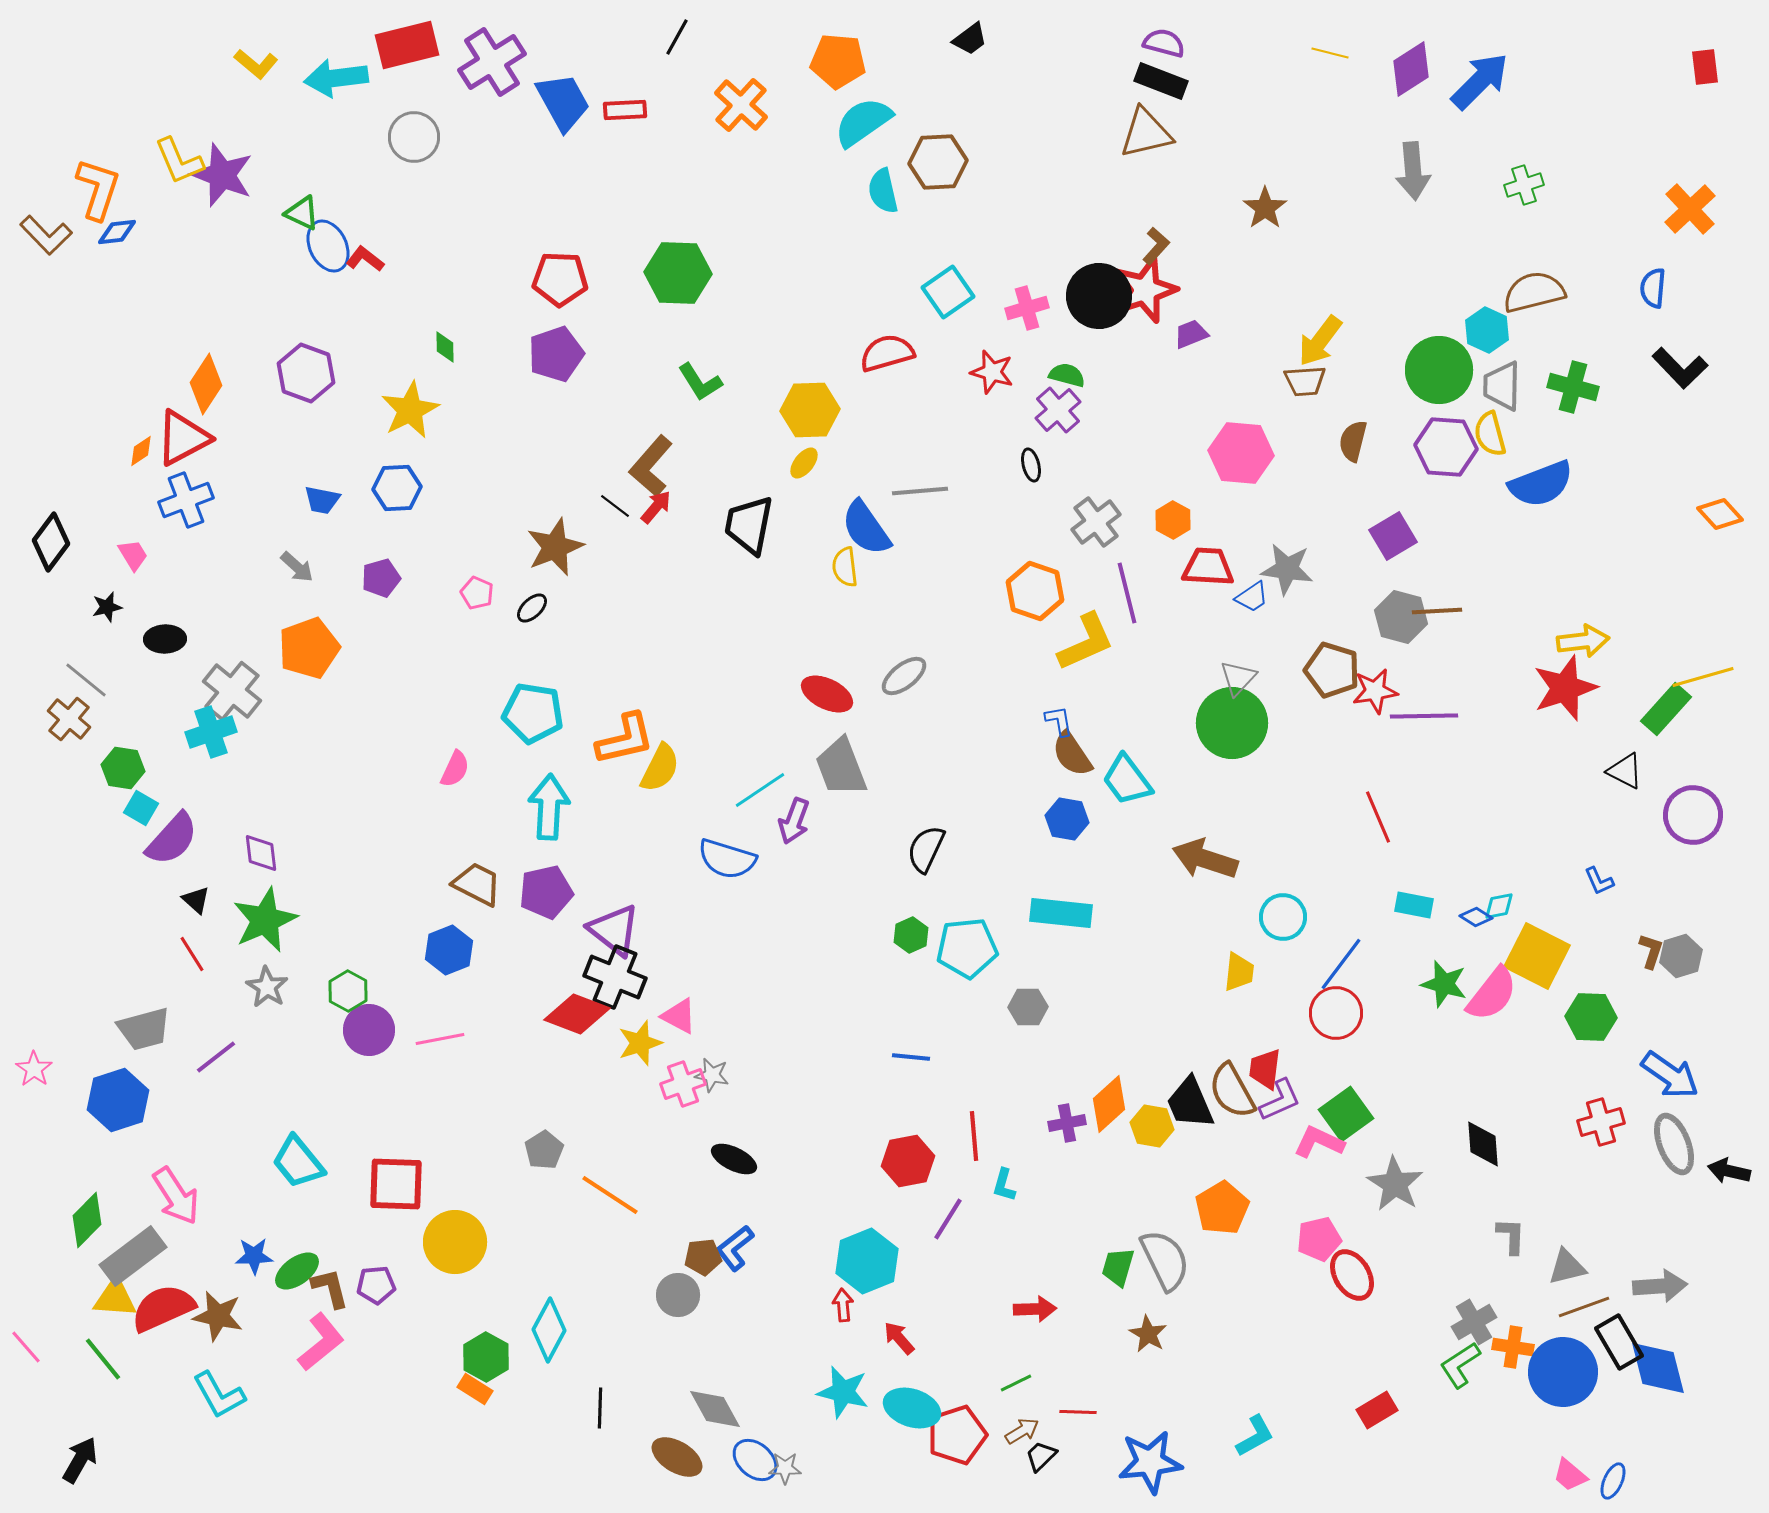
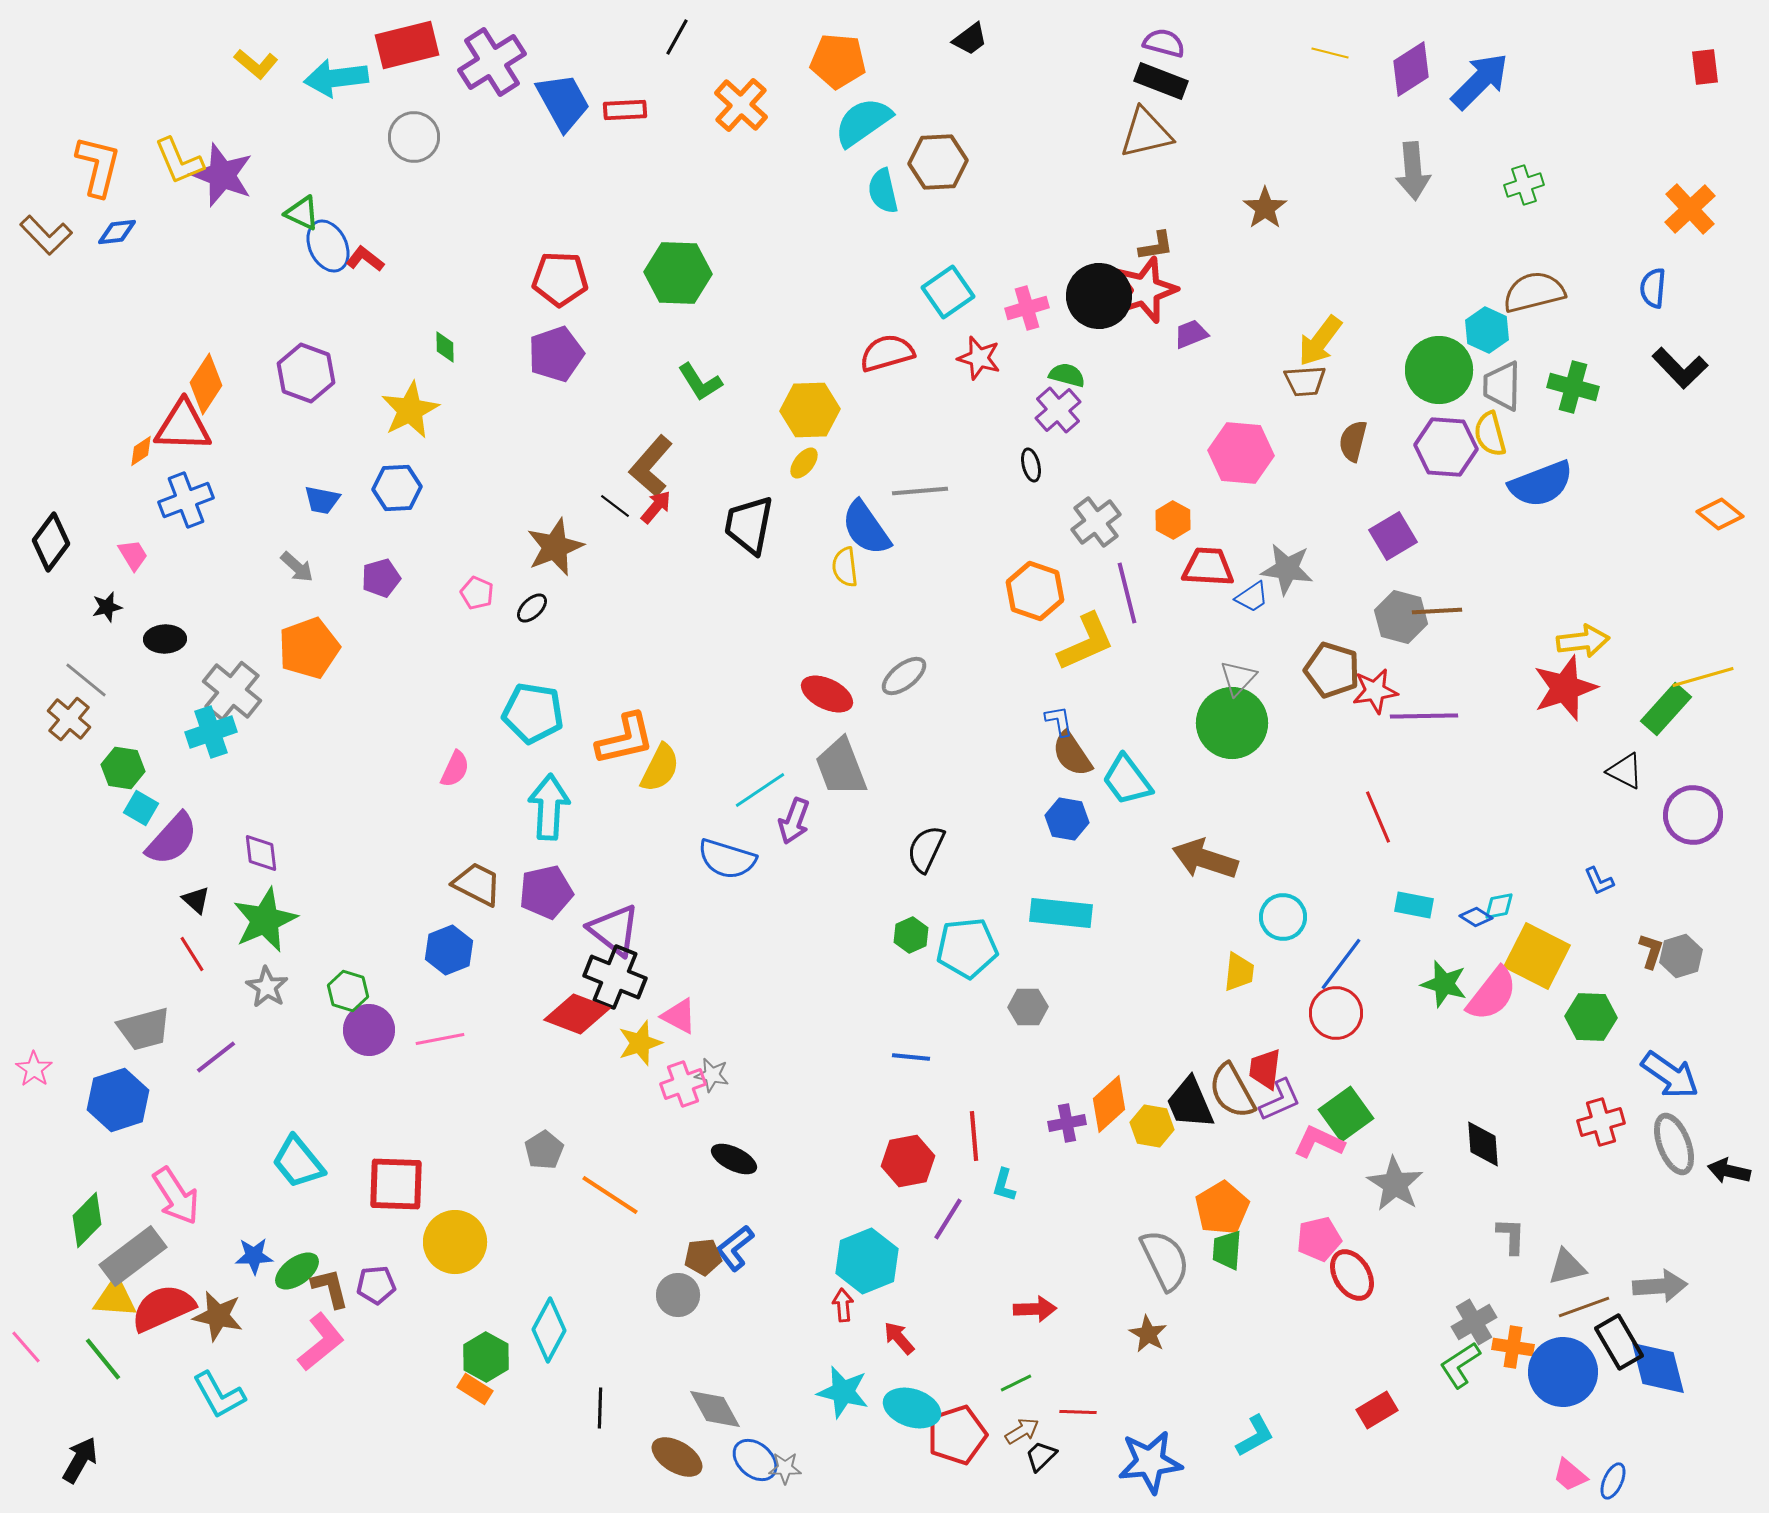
orange L-shape at (98, 189): moved 23 px up; rotated 4 degrees counterclockwise
brown L-shape at (1156, 246): rotated 39 degrees clockwise
red star at (992, 372): moved 13 px left, 14 px up
red triangle at (183, 438): moved 12 px up; rotated 30 degrees clockwise
orange diamond at (1720, 514): rotated 9 degrees counterclockwise
green hexagon at (348, 991): rotated 12 degrees counterclockwise
green trapezoid at (1118, 1267): moved 109 px right, 17 px up; rotated 12 degrees counterclockwise
